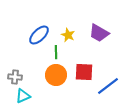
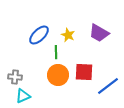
orange circle: moved 2 px right
